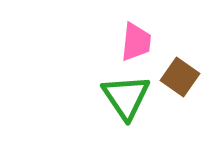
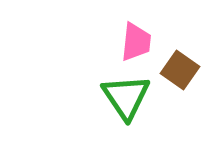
brown square: moved 7 px up
